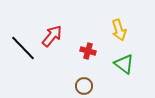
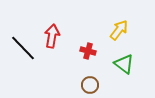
yellow arrow: rotated 125 degrees counterclockwise
red arrow: rotated 30 degrees counterclockwise
brown circle: moved 6 px right, 1 px up
